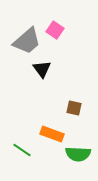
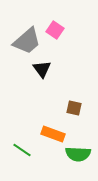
orange rectangle: moved 1 px right
